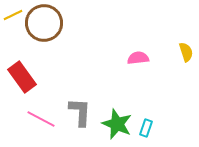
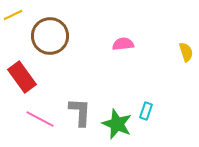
brown circle: moved 6 px right, 13 px down
pink semicircle: moved 15 px left, 14 px up
pink line: moved 1 px left
cyan rectangle: moved 17 px up
